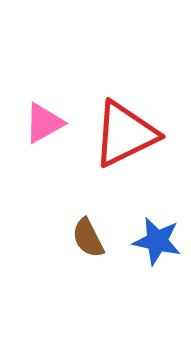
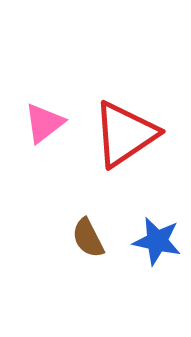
pink triangle: rotated 9 degrees counterclockwise
red triangle: rotated 8 degrees counterclockwise
